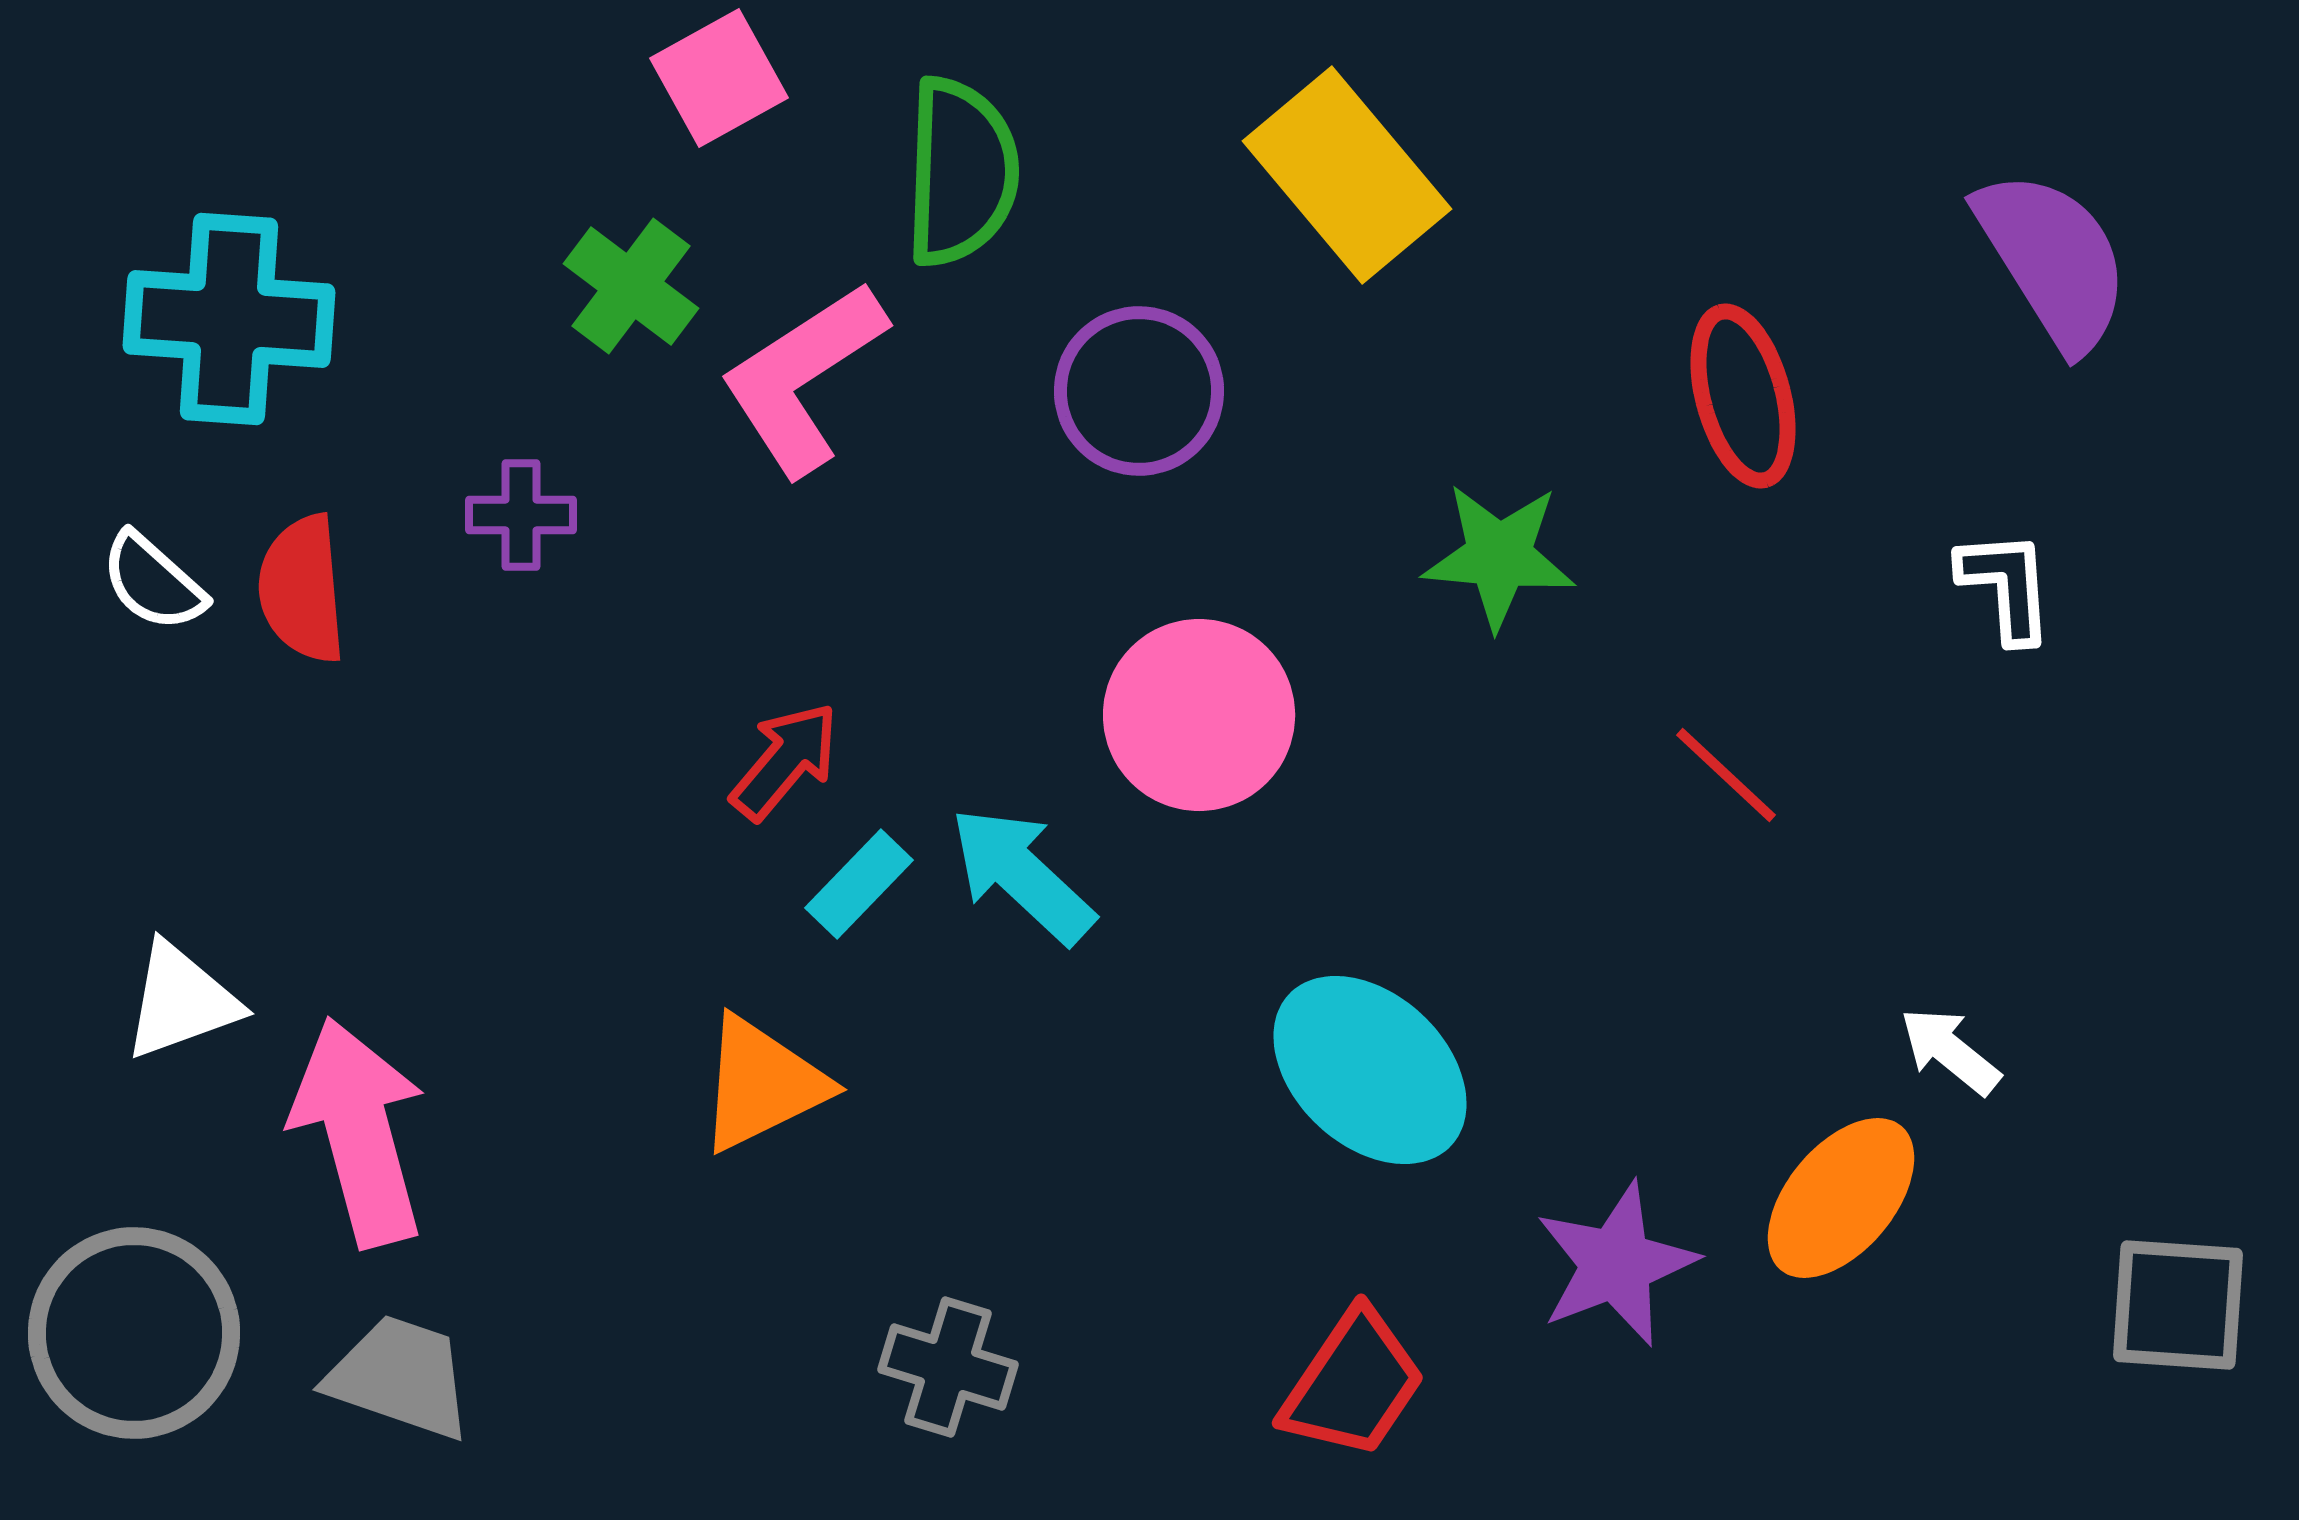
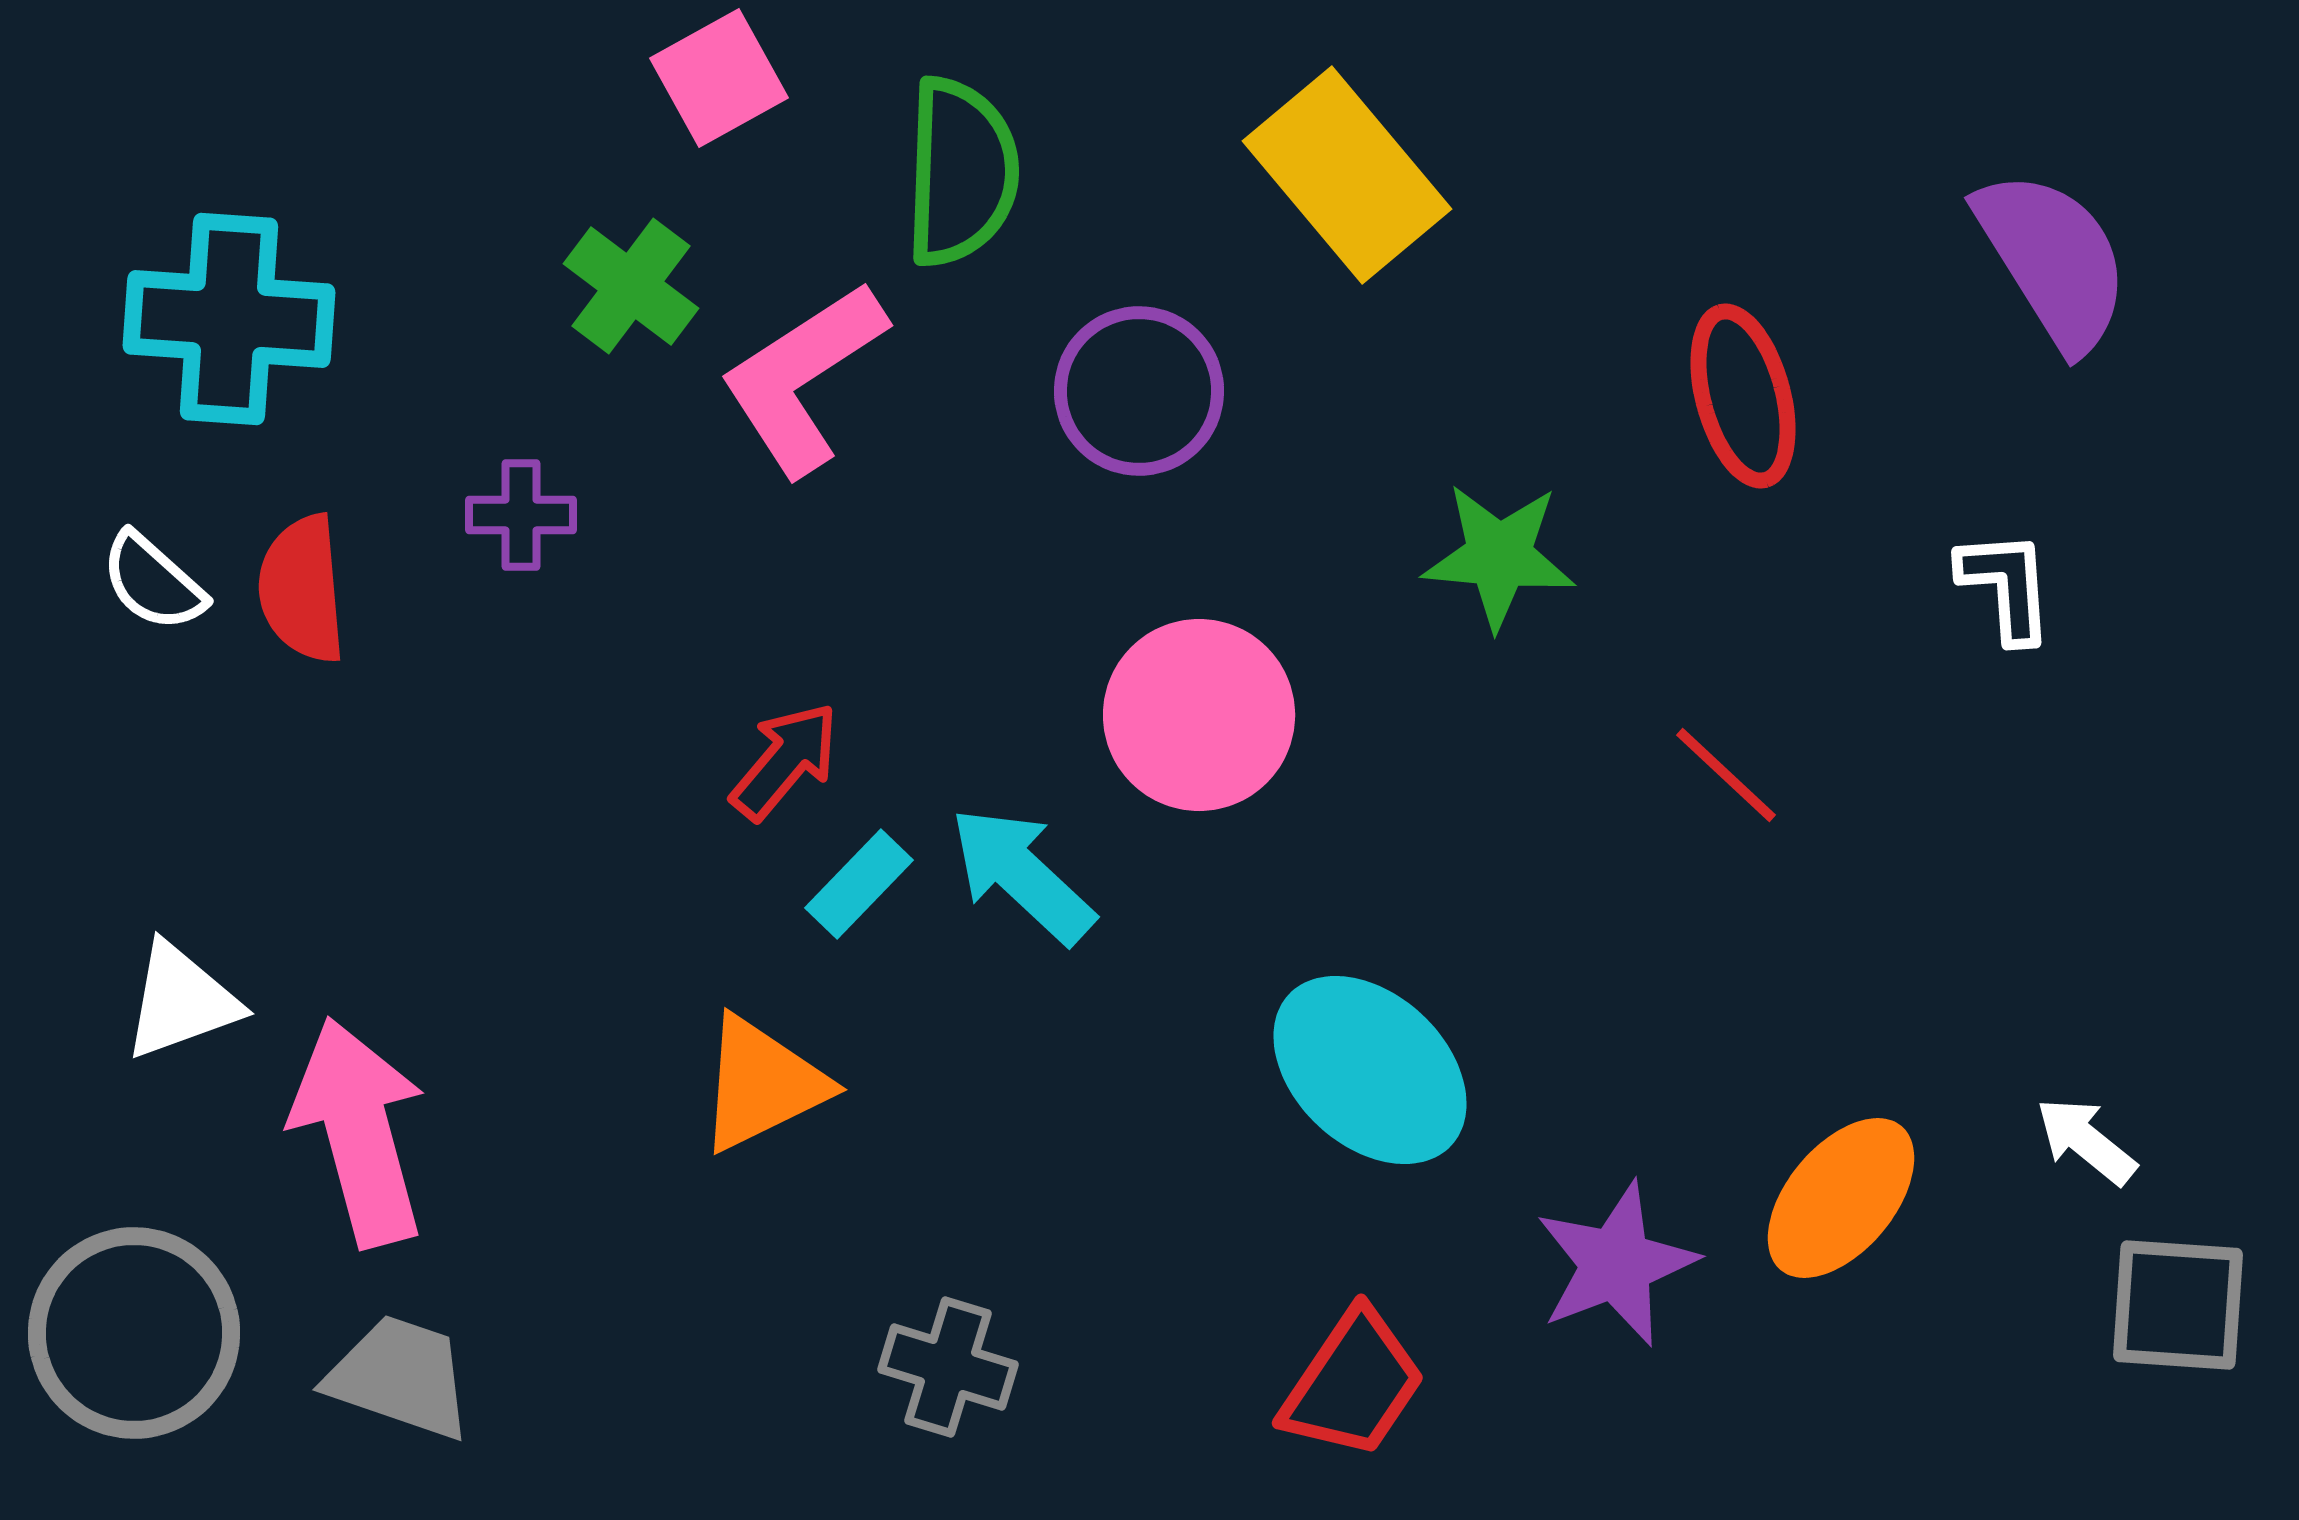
white arrow: moved 136 px right, 90 px down
